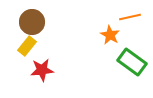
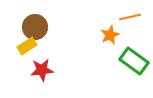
brown circle: moved 3 px right, 5 px down
orange star: rotated 18 degrees clockwise
yellow rectangle: rotated 18 degrees clockwise
green rectangle: moved 2 px right, 1 px up
